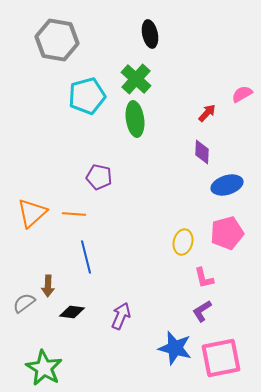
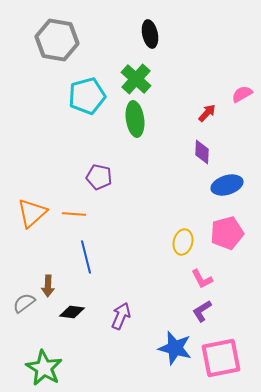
pink L-shape: moved 2 px left, 1 px down; rotated 15 degrees counterclockwise
